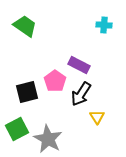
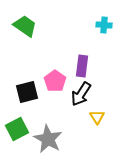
purple rectangle: moved 3 px right, 1 px down; rotated 70 degrees clockwise
